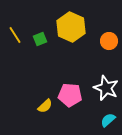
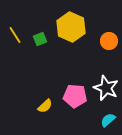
pink pentagon: moved 5 px right, 1 px down
